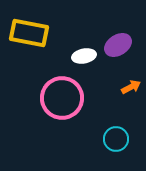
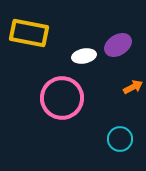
orange arrow: moved 2 px right
cyan circle: moved 4 px right
